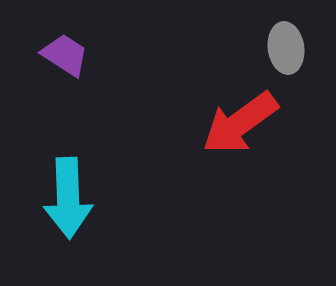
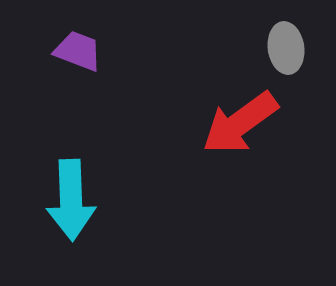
purple trapezoid: moved 13 px right, 4 px up; rotated 12 degrees counterclockwise
cyan arrow: moved 3 px right, 2 px down
